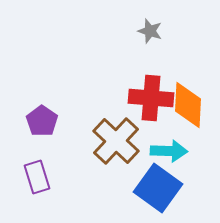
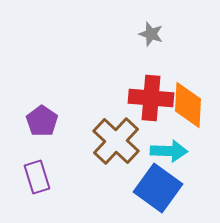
gray star: moved 1 px right, 3 px down
